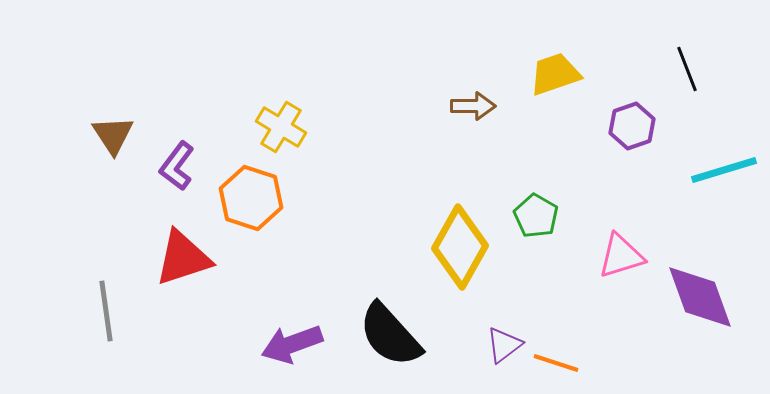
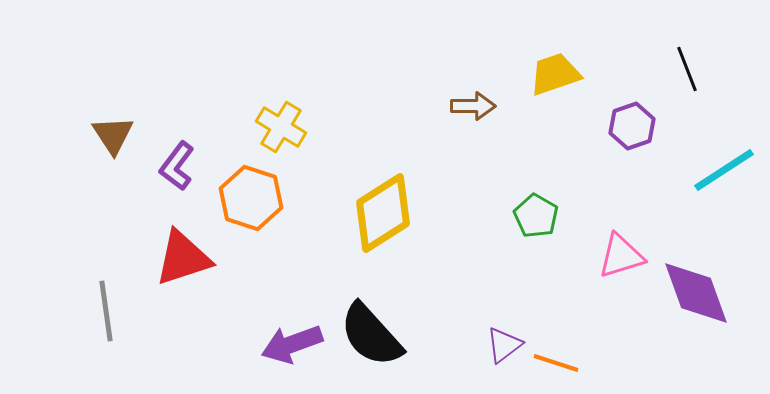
cyan line: rotated 16 degrees counterclockwise
yellow diamond: moved 77 px left, 34 px up; rotated 28 degrees clockwise
purple diamond: moved 4 px left, 4 px up
black semicircle: moved 19 px left
